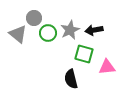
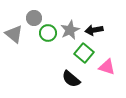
gray triangle: moved 4 px left
green square: moved 1 px up; rotated 24 degrees clockwise
pink triangle: rotated 24 degrees clockwise
black semicircle: rotated 36 degrees counterclockwise
